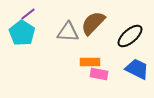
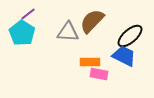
brown semicircle: moved 1 px left, 2 px up
blue trapezoid: moved 13 px left, 13 px up
